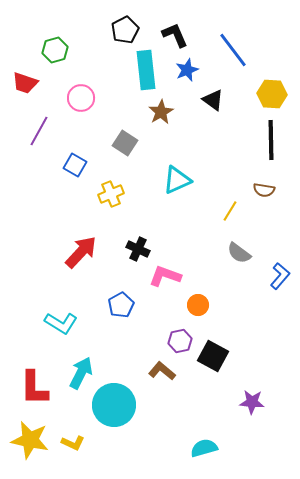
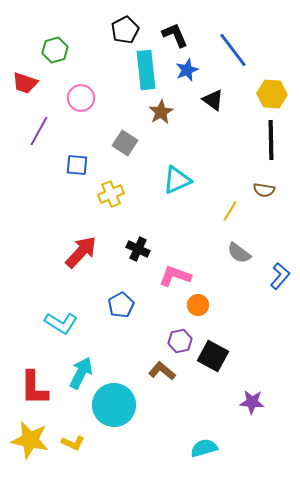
blue square: moved 2 px right; rotated 25 degrees counterclockwise
pink L-shape: moved 10 px right
